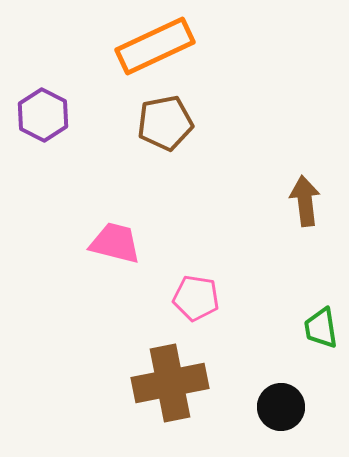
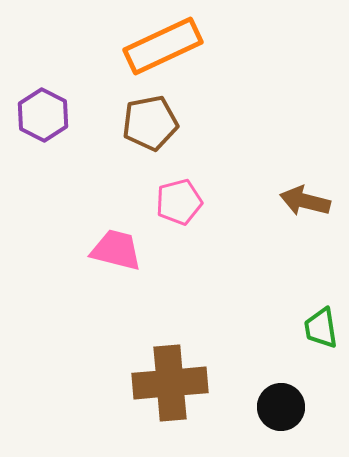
orange rectangle: moved 8 px right
brown pentagon: moved 15 px left
brown arrow: rotated 69 degrees counterclockwise
pink trapezoid: moved 1 px right, 7 px down
pink pentagon: moved 17 px left, 96 px up; rotated 24 degrees counterclockwise
brown cross: rotated 6 degrees clockwise
